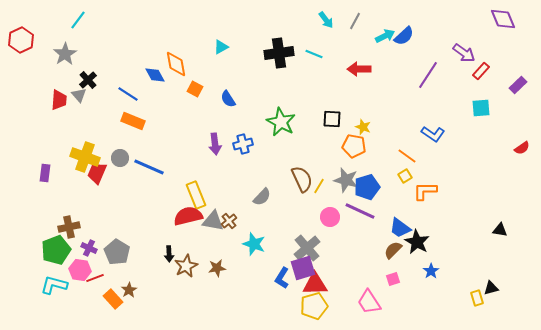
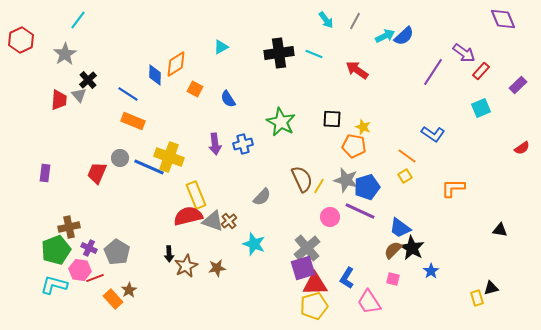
orange diamond at (176, 64): rotated 68 degrees clockwise
red arrow at (359, 69): moved 2 px left, 1 px down; rotated 35 degrees clockwise
blue diamond at (155, 75): rotated 30 degrees clockwise
purple line at (428, 75): moved 5 px right, 3 px up
cyan square at (481, 108): rotated 18 degrees counterclockwise
yellow cross at (85, 157): moved 84 px right
orange L-shape at (425, 191): moved 28 px right, 3 px up
gray triangle at (213, 221): rotated 10 degrees clockwise
black star at (417, 242): moved 5 px left, 6 px down
blue L-shape at (282, 278): moved 65 px right
pink square at (393, 279): rotated 32 degrees clockwise
